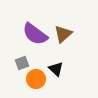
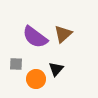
purple semicircle: moved 3 px down
gray square: moved 6 px left, 1 px down; rotated 24 degrees clockwise
black triangle: rotated 28 degrees clockwise
